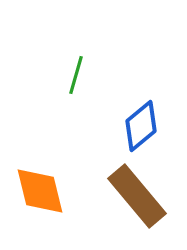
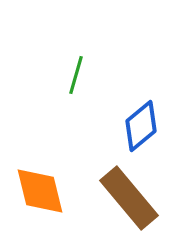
brown rectangle: moved 8 px left, 2 px down
